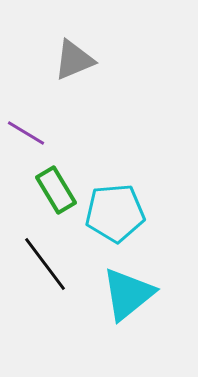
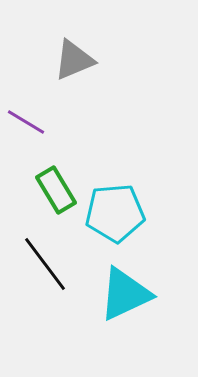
purple line: moved 11 px up
cyan triangle: moved 3 px left; rotated 14 degrees clockwise
